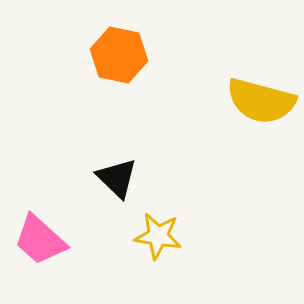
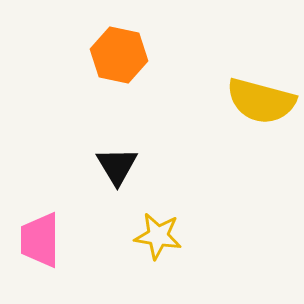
black triangle: moved 12 px up; rotated 15 degrees clockwise
pink trapezoid: rotated 48 degrees clockwise
